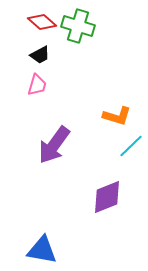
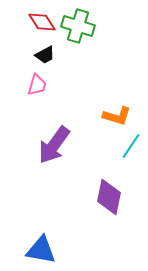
red diamond: rotated 16 degrees clockwise
black trapezoid: moved 5 px right
cyan line: rotated 12 degrees counterclockwise
purple diamond: moved 2 px right; rotated 57 degrees counterclockwise
blue triangle: moved 1 px left
